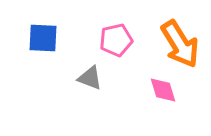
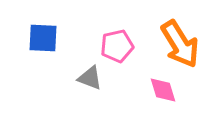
pink pentagon: moved 1 px right, 6 px down
